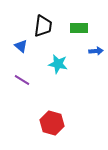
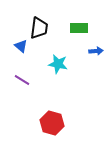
black trapezoid: moved 4 px left, 2 px down
